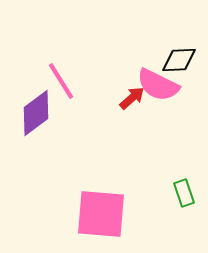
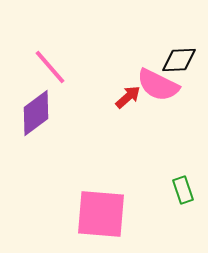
pink line: moved 11 px left, 14 px up; rotated 9 degrees counterclockwise
red arrow: moved 4 px left, 1 px up
green rectangle: moved 1 px left, 3 px up
